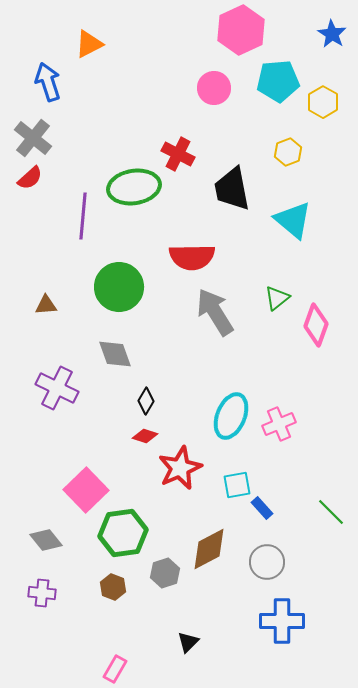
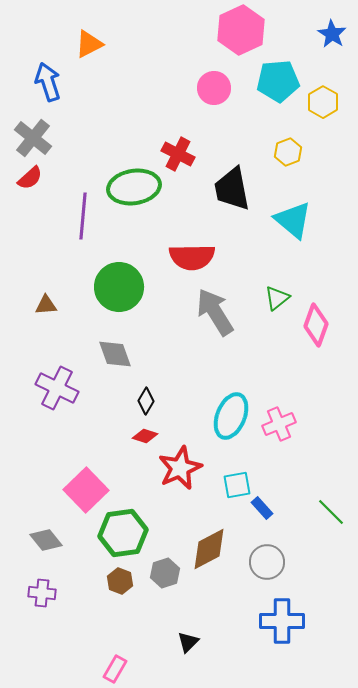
brown hexagon at (113, 587): moved 7 px right, 6 px up
